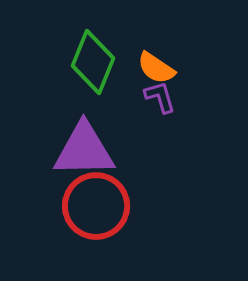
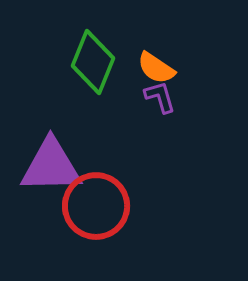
purple triangle: moved 33 px left, 16 px down
